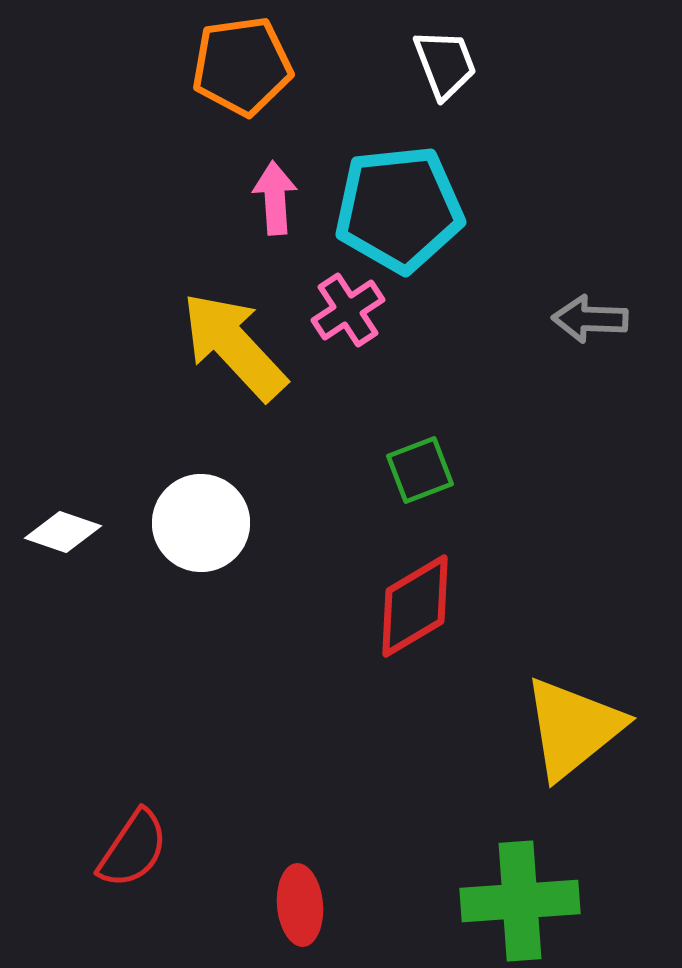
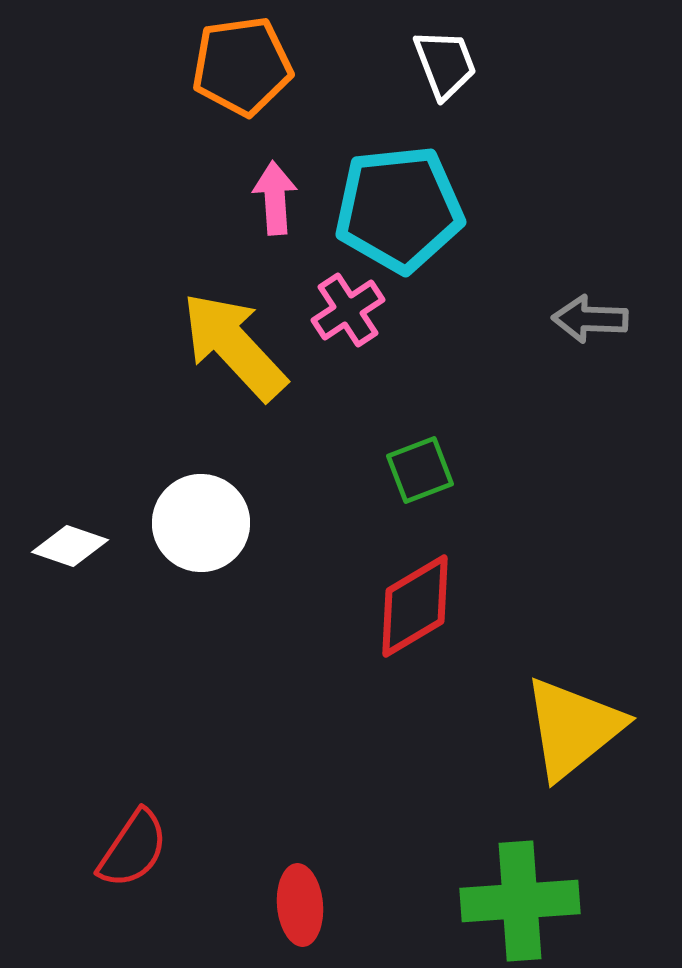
white diamond: moved 7 px right, 14 px down
